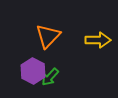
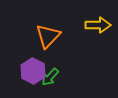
yellow arrow: moved 15 px up
